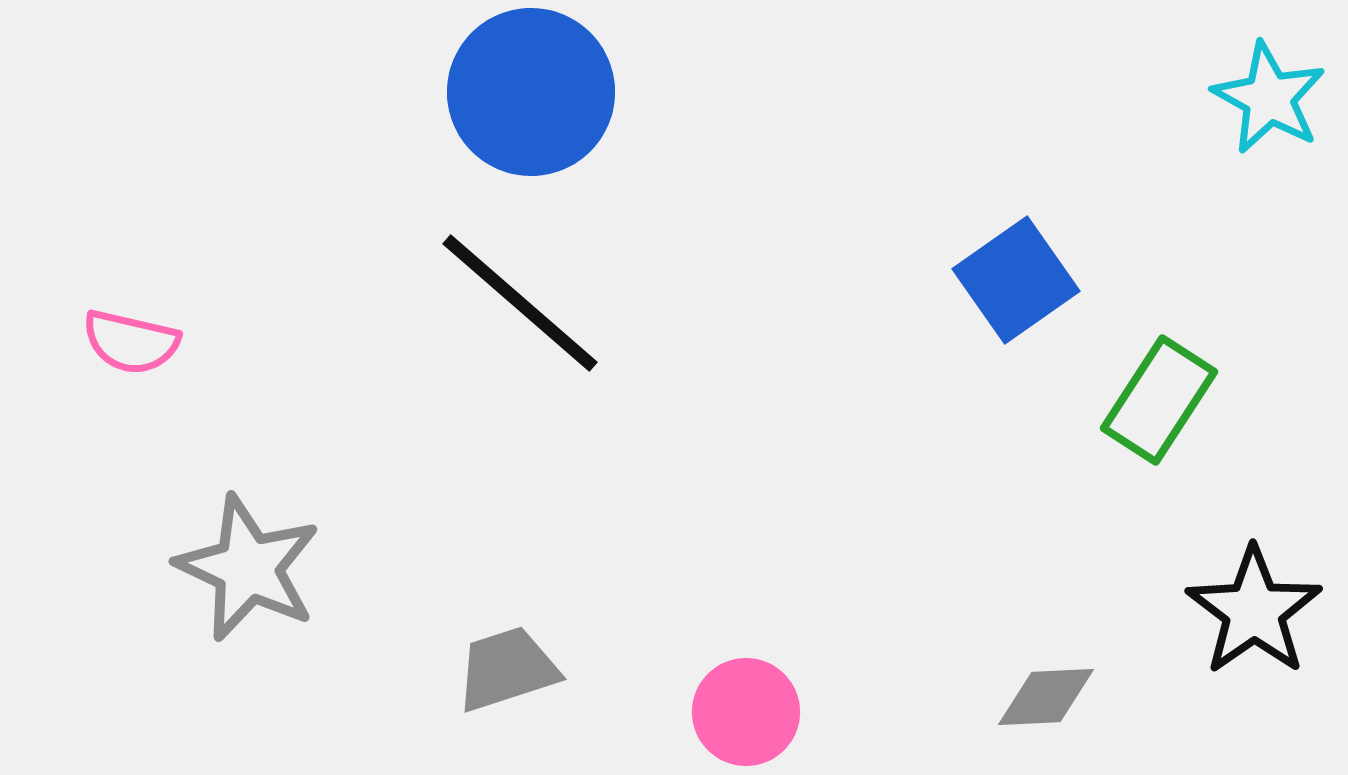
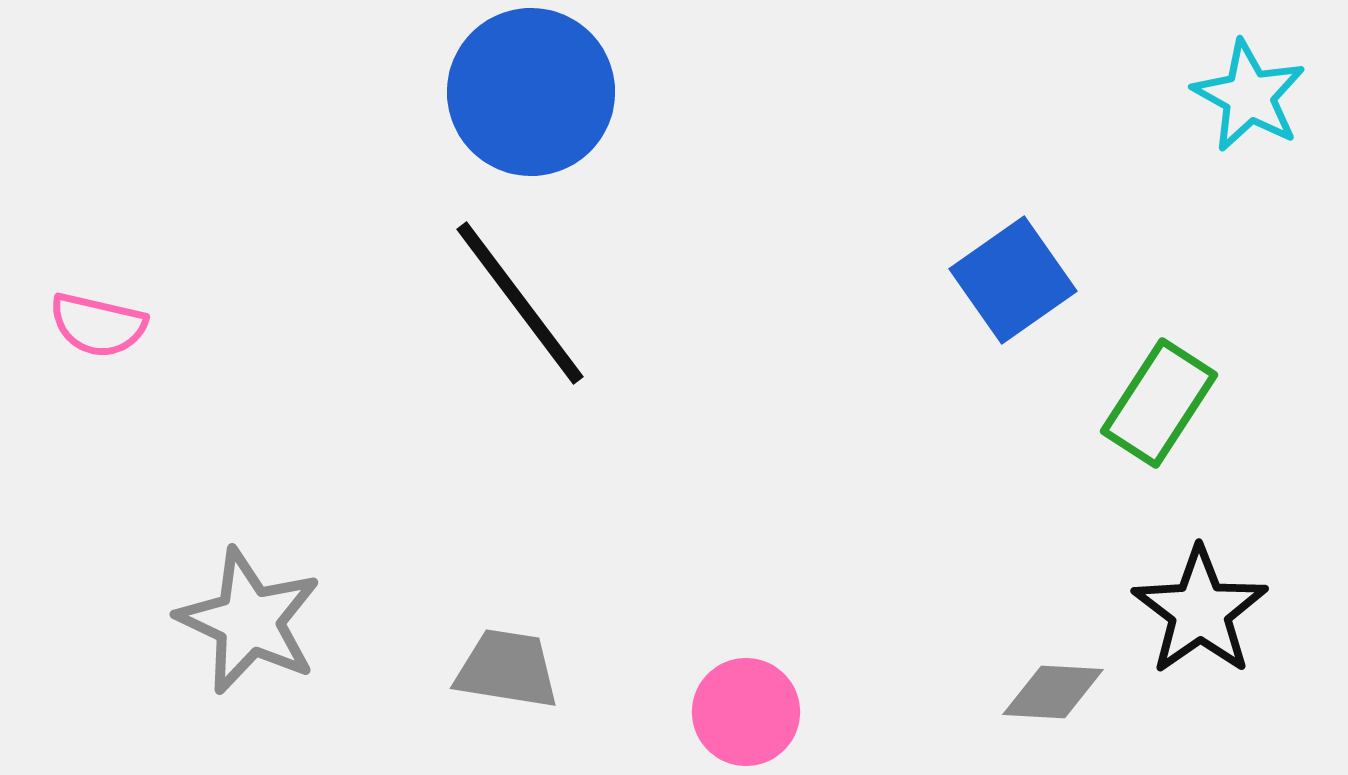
cyan star: moved 20 px left, 2 px up
blue square: moved 3 px left
black line: rotated 12 degrees clockwise
pink semicircle: moved 33 px left, 17 px up
green rectangle: moved 3 px down
gray star: moved 1 px right, 53 px down
black star: moved 54 px left
gray trapezoid: rotated 27 degrees clockwise
gray diamond: moved 7 px right, 5 px up; rotated 6 degrees clockwise
